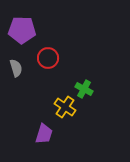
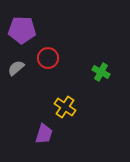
gray semicircle: rotated 114 degrees counterclockwise
green cross: moved 17 px right, 17 px up
